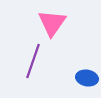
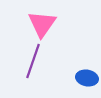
pink triangle: moved 10 px left, 1 px down
